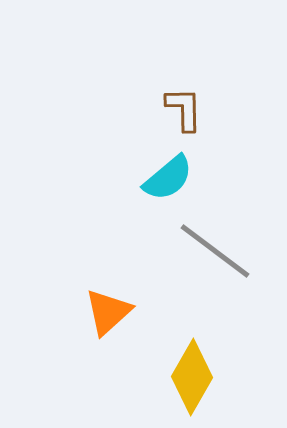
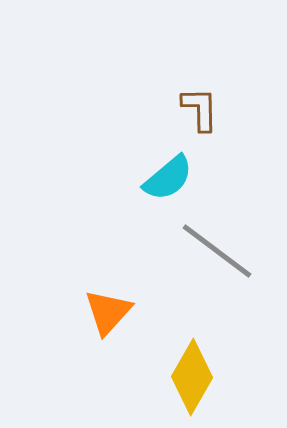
brown L-shape: moved 16 px right
gray line: moved 2 px right
orange triangle: rotated 6 degrees counterclockwise
